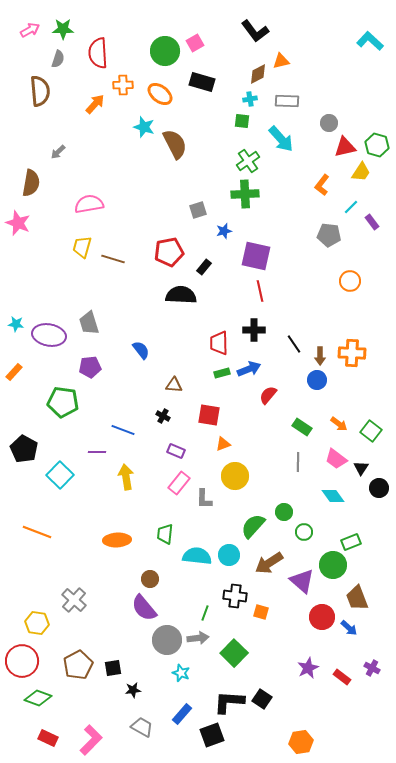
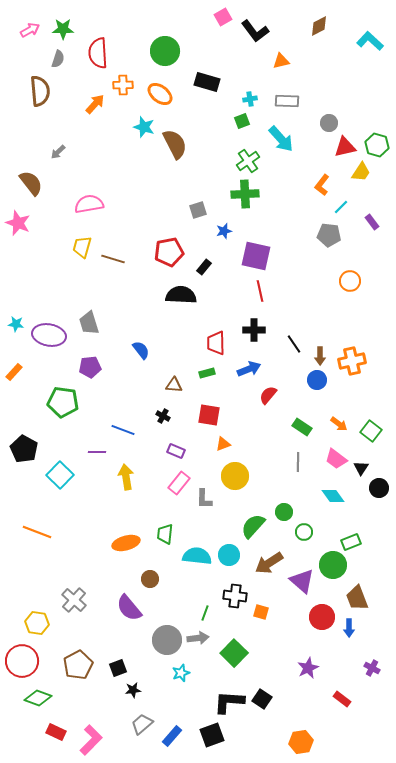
pink square at (195, 43): moved 28 px right, 26 px up
brown diamond at (258, 74): moved 61 px right, 48 px up
black rectangle at (202, 82): moved 5 px right
green square at (242, 121): rotated 28 degrees counterclockwise
brown semicircle at (31, 183): rotated 48 degrees counterclockwise
cyan line at (351, 207): moved 10 px left
red trapezoid at (219, 343): moved 3 px left
orange cross at (352, 353): moved 8 px down; rotated 16 degrees counterclockwise
green rectangle at (222, 373): moved 15 px left
orange ellipse at (117, 540): moved 9 px right, 3 px down; rotated 12 degrees counterclockwise
purple semicircle at (144, 608): moved 15 px left
blue arrow at (349, 628): rotated 48 degrees clockwise
black square at (113, 668): moved 5 px right; rotated 12 degrees counterclockwise
cyan star at (181, 673): rotated 30 degrees clockwise
red rectangle at (342, 677): moved 22 px down
blue rectangle at (182, 714): moved 10 px left, 22 px down
gray trapezoid at (142, 727): moved 3 px up; rotated 70 degrees counterclockwise
red rectangle at (48, 738): moved 8 px right, 6 px up
